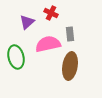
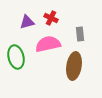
red cross: moved 5 px down
purple triangle: rotated 28 degrees clockwise
gray rectangle: moved 10 px right
brown ellipse: moved 4 px right
